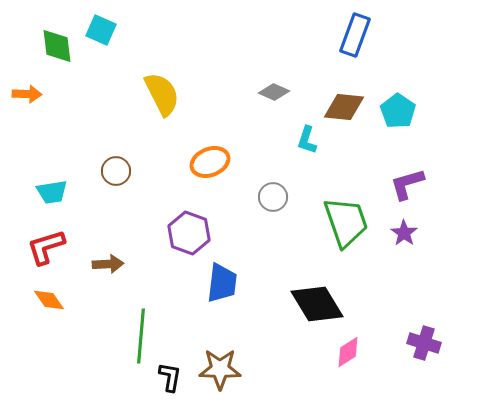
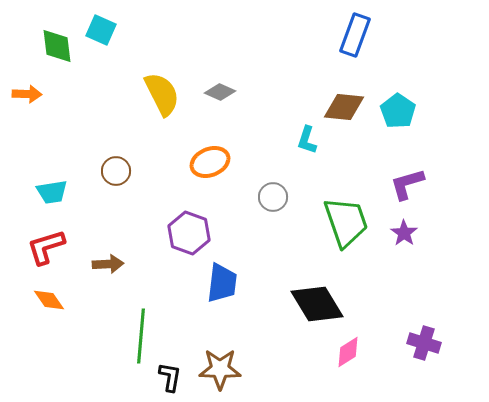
gray diamond: moved 54 px left
